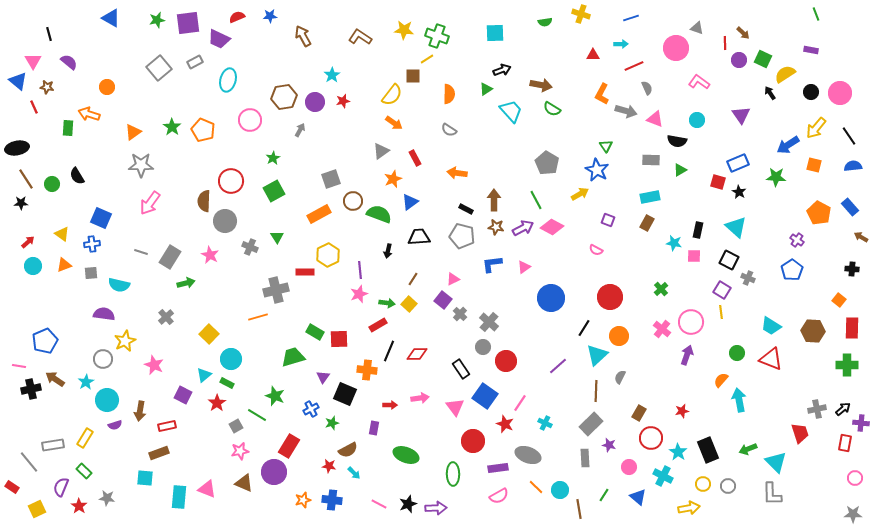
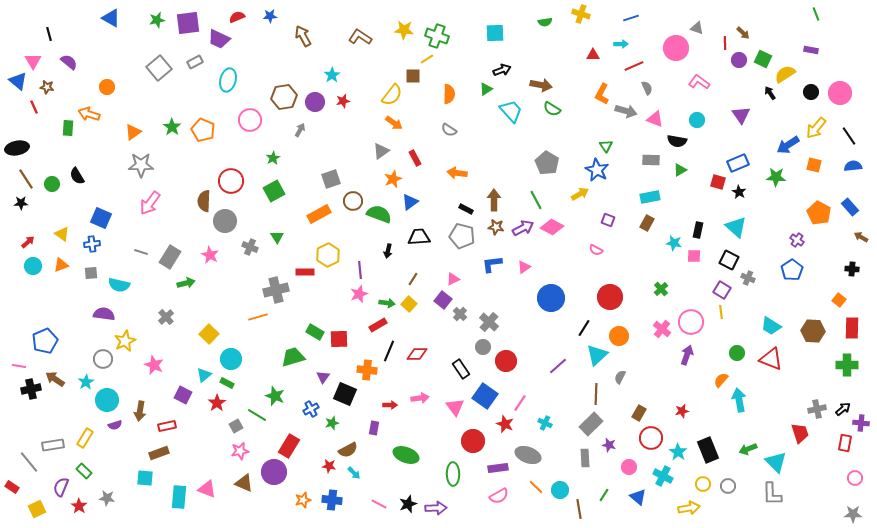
orange triangle at (64, 265): moved 3 px left
brown line at (596, 391): moved 3 px down
